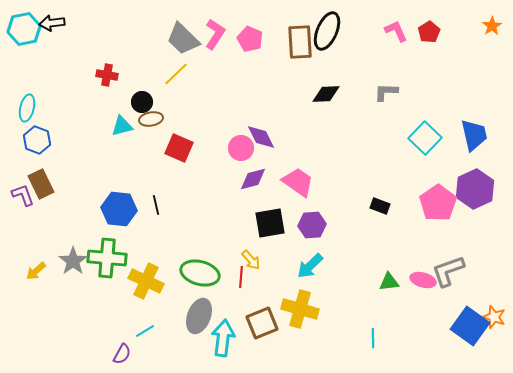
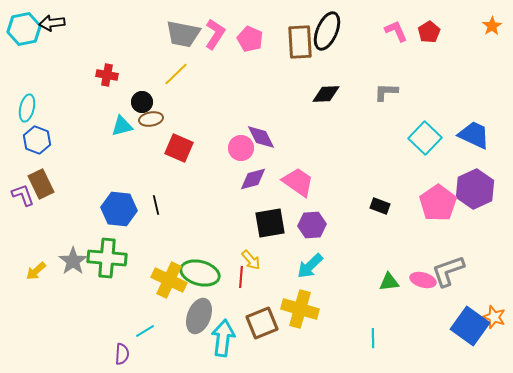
gray trapezoid at (183, 39): moved 5 px up; rotated 33 degrees counterclockwise
blue trapezoid at (474, 135): rotated 52 degrees counterclockwise
yellow cross at (146, 281): moved 23 px right, 1 px up
purple semicircle at (122, 354): rotated 25 degrees counterclockwise
